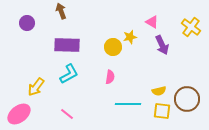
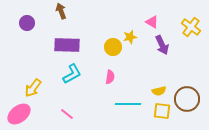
cyan L-shape: moved 3 px right
yellow arrow: moved 3 px left, 1 px down
